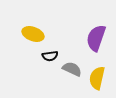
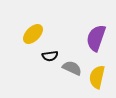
yellow ellipse: rotated 65 degrees counterclockwise
gray semicircle: moved 1 px up
yellow semicircle: moved 1 px up
